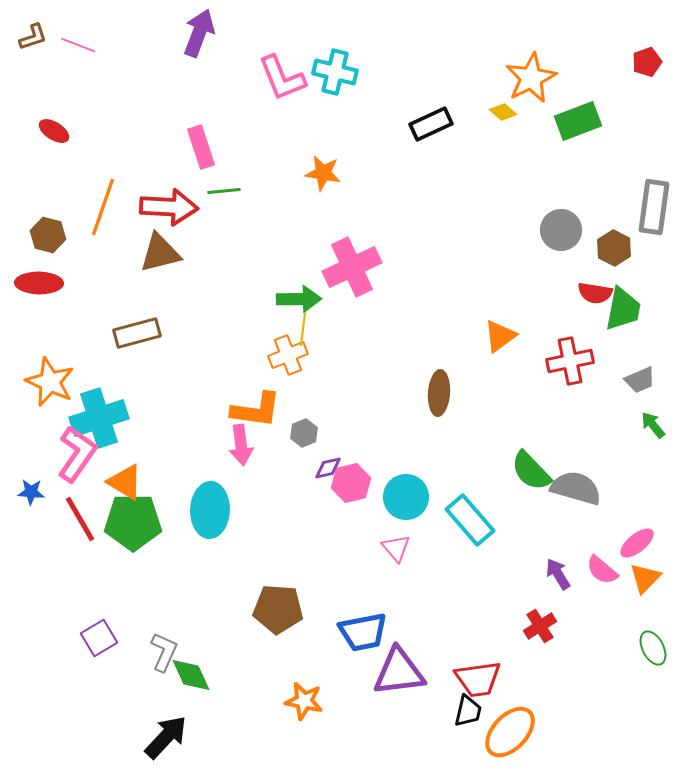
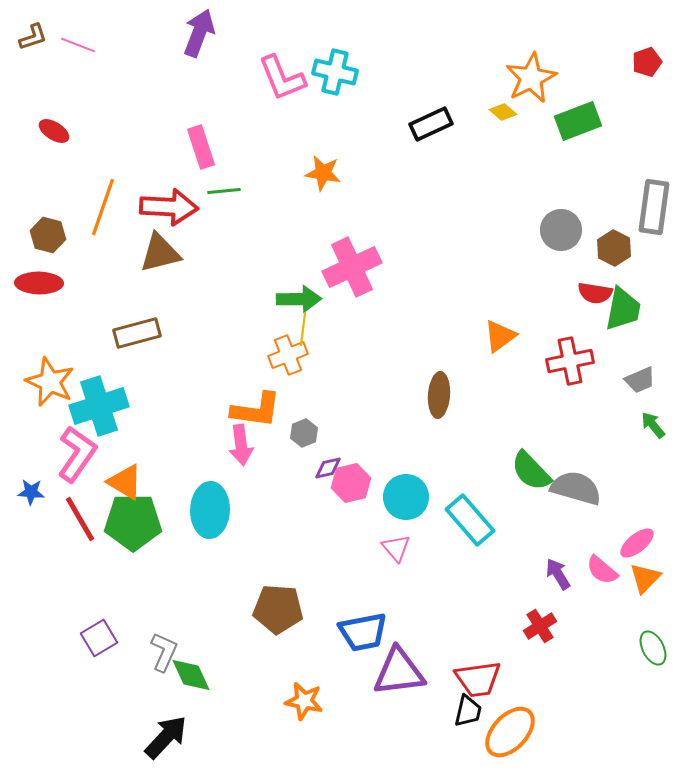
brown ellipse at (439, 393): moved 2 px down
cyan cross at (99, 418): moved 12 px up
